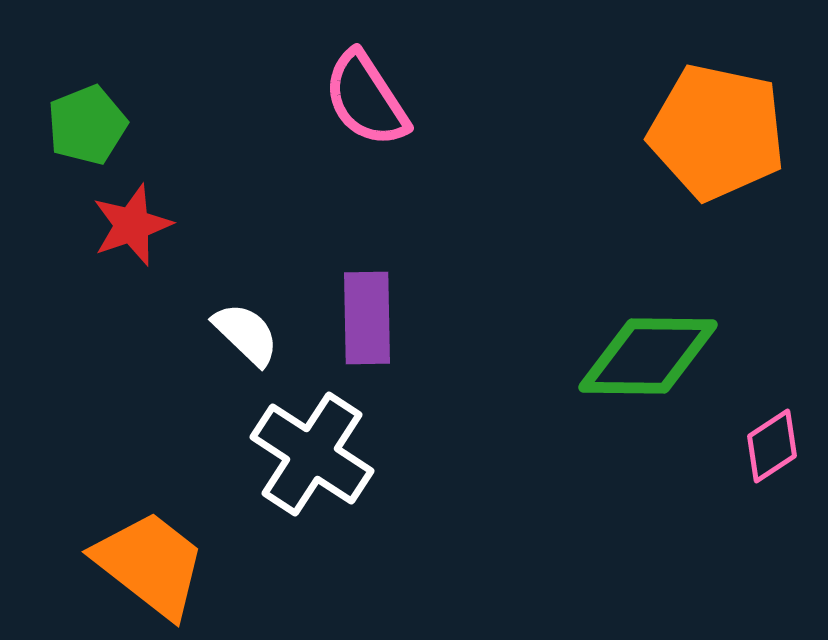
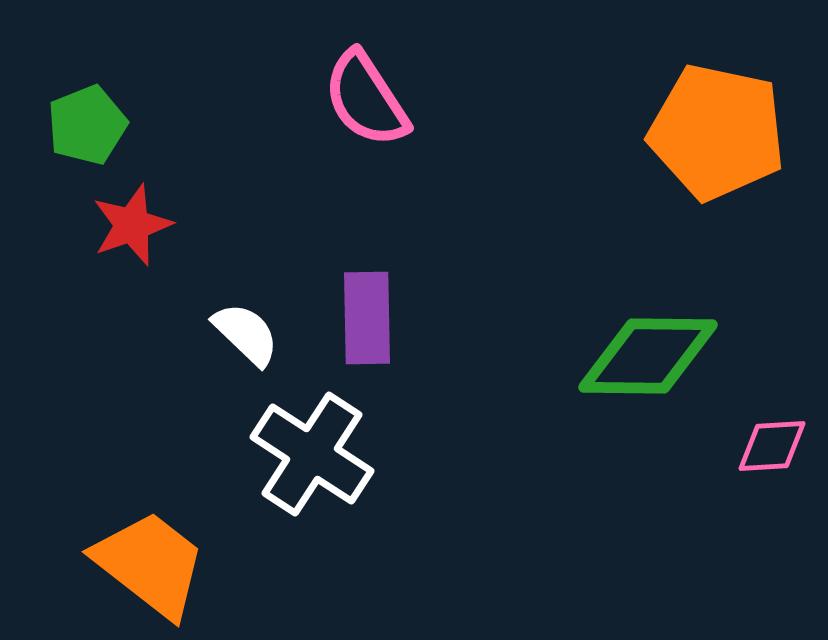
pink diamond: rotated 30 degrees clockwise
